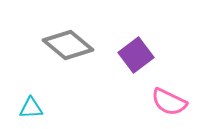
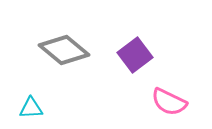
gray diamond: moved 4 px left, 5 px down
purple square: moved 1 px left
